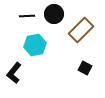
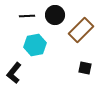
black circle: moved 1 px right, 1 px down
black square: rotated 16 degrees counterclockwise
